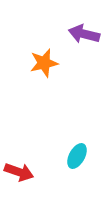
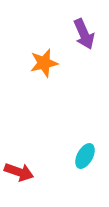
purple arrow: rotated 128 degrees counterclockwise
cyan ellipse: moved 8 px right
